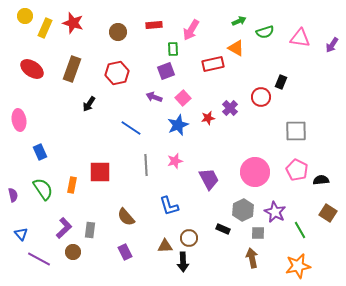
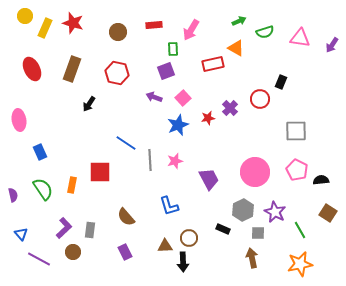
red ellipse at (32, 69): rotated 30 degrees clockwise
red hexagon at (117, 73): rotated 25 degrees clockwise
red circle at (261, 97): moved 1 px left, 2 px down
blue line at (131, 128): moved 5 px left, 15 px down
gray line at (146, 165): moved 4 px right, 5 px up
orange star at (298, 266): moved 2 px right, 2 px up
